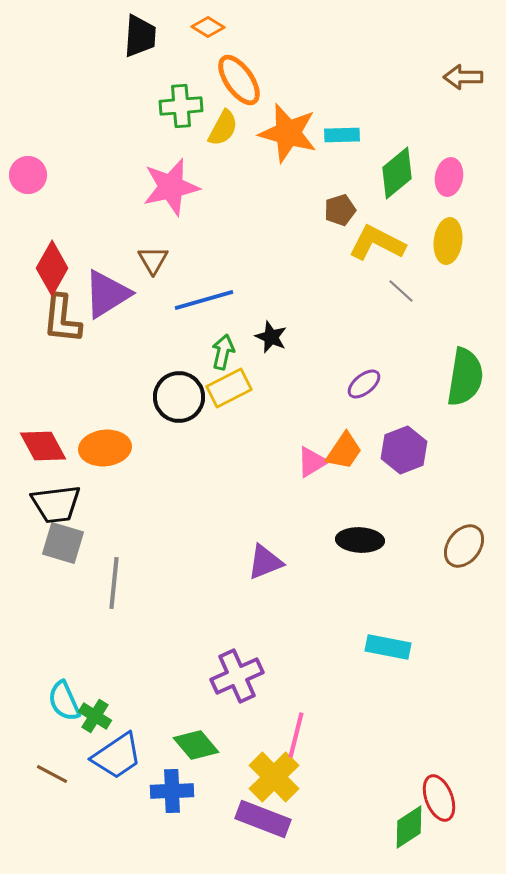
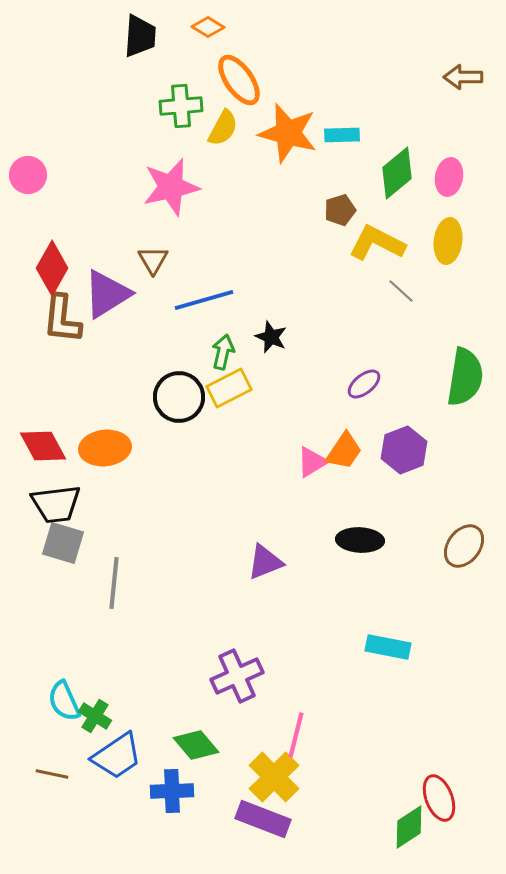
brown line at (52, 774): rotated 16 degrees counterclockwise
